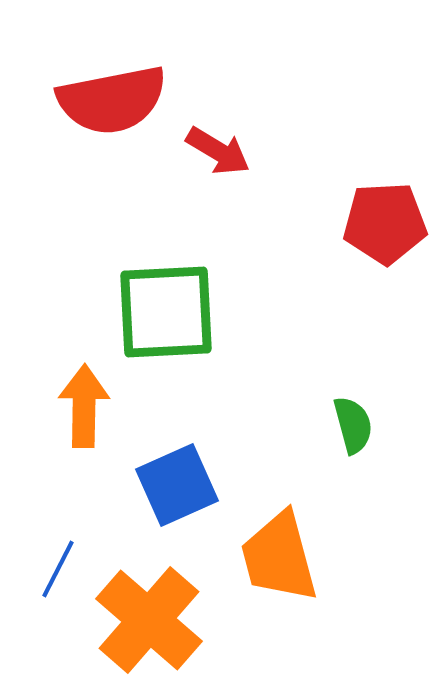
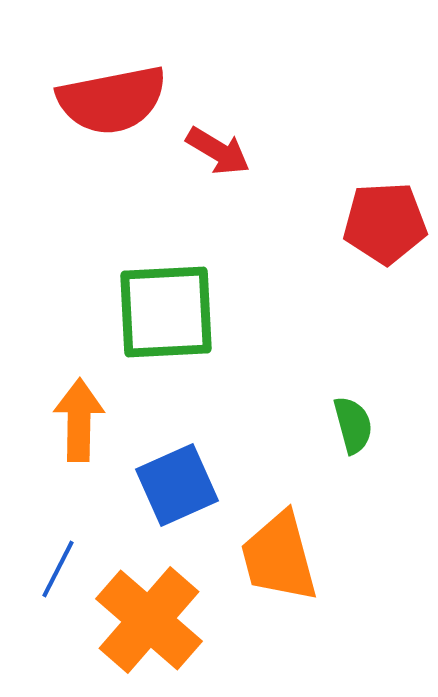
orange arrow: moved 5 px left, 14 px down
